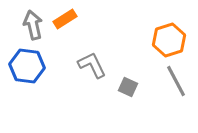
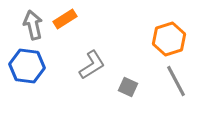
orange hexagon: moved 1 px up
gray L-shape: rotated 84 degrees clockwise
